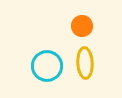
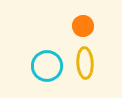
orange circle: moved 1 px right
